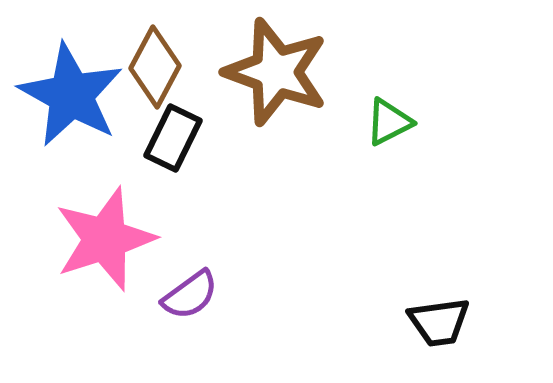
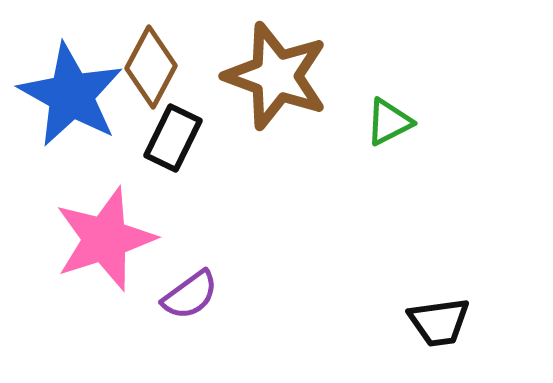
brown diamond: moved 4 px left
brown star: moved 4 px down
